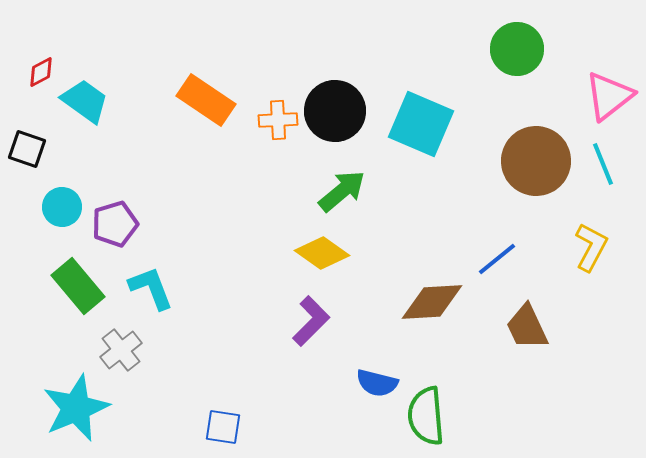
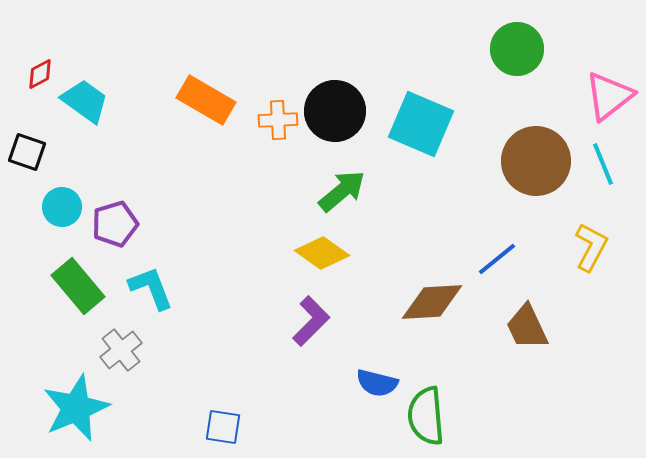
red diamond: moved 1 px left, 2 px down
orange rectangle: rotated 4 degrees counterclockwise
black square: moved 3 px down
